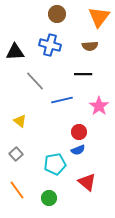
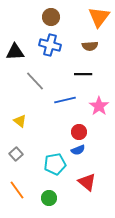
brown circle: moved 6 px left, 3 px down
blue line: moved 3 px right
